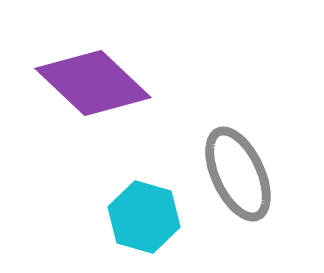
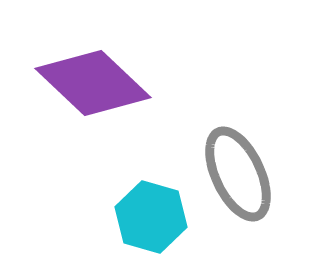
cyan hexagon: moved 7 px right
